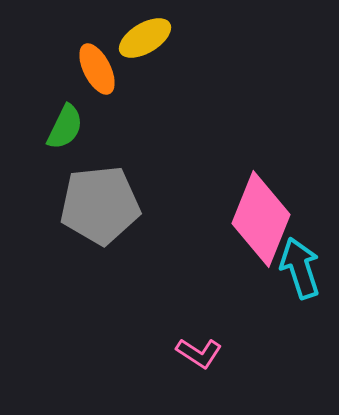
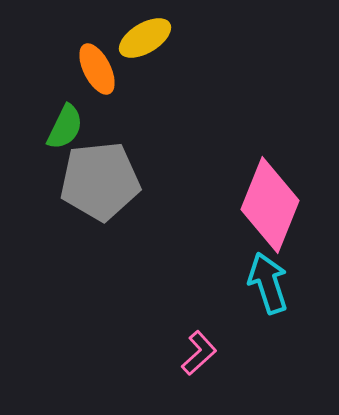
gray pentagon: moved 24 px up
pink diamond: moved 9 px right, 14 px up
cyan arrow: moved 32 px left, 15 px down
pink L-shape: rotated 75 degrees counterclockwise
